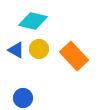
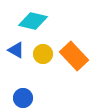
yellow circle: moved 4 px right, 5 px down
